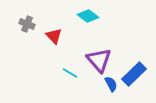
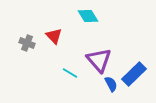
cyan diamond: rotated 20 degrees clockwise
gray cross: moved 19 px down
